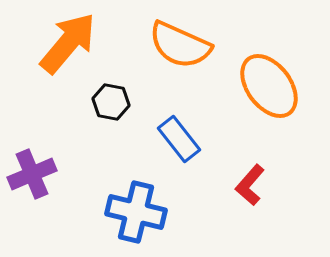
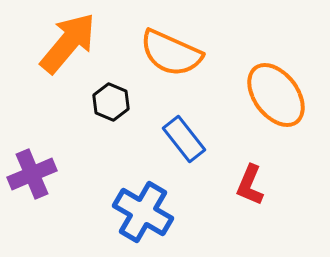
orange semicircle: moved 9 px left, 8 px down
orange ellipse: moved 7 px right, 9 px down
black hexagon: rotated 12 degrees clockwise
blue rectangle: moved 5 px right
red L-shape: rotated 18 degrees counterclockwise
blue cross: moved 7 px right; rotated 16 degrees clockwise
